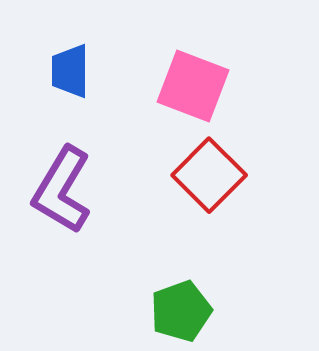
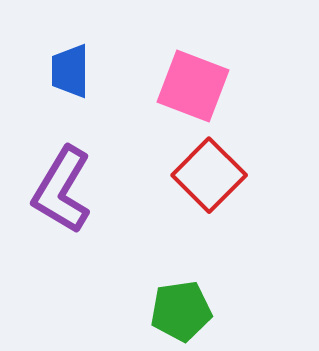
green pentagon: rotated 12 degrees clockwise
